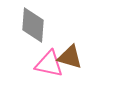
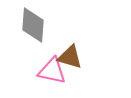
pink triangle: moved 3 px right, 7 px down
